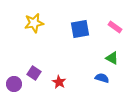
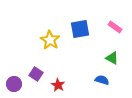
yellow star: moved 16 px right, 17 px down; rotated 30 degrees counterclockwise
purple square: moved 2 px right, 1 px down
blue semicircle: moved 2 px down
red star: moved 1 px left, 3 px down
